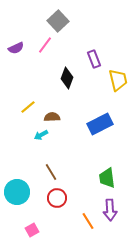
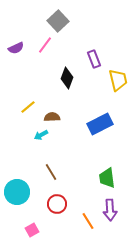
red circle: moved 6 px down
